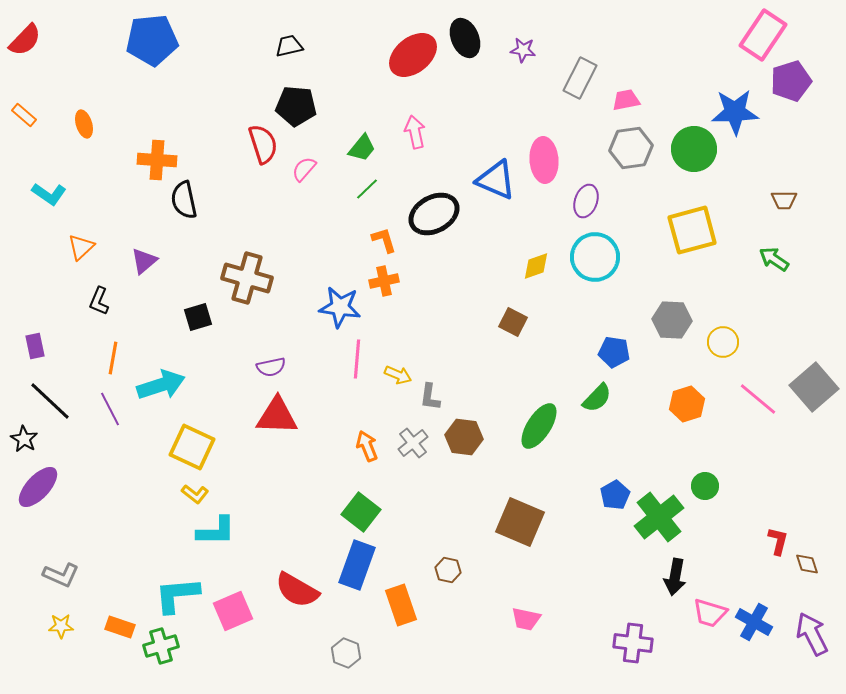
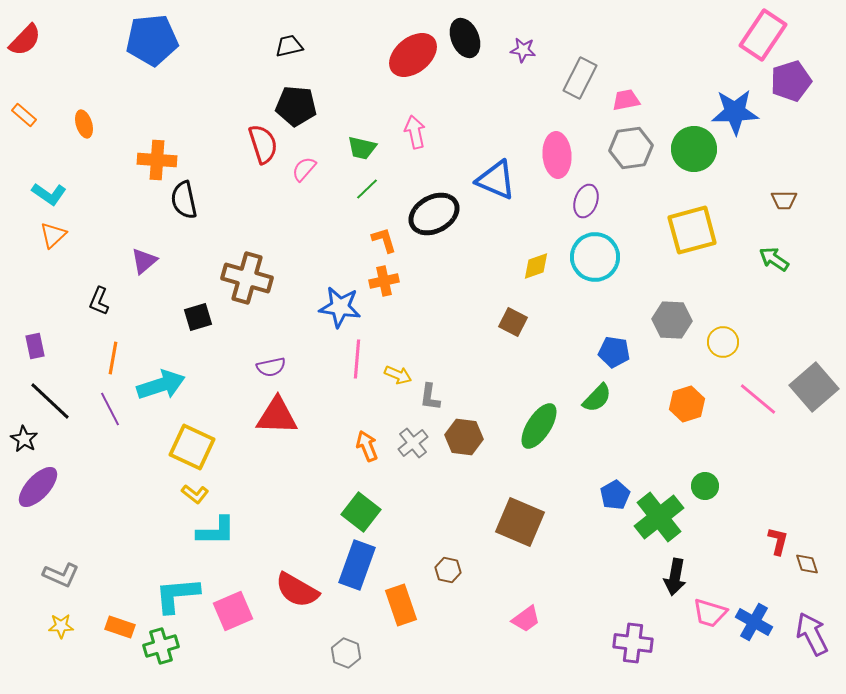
green trapezoid at (362, 148): rotated 64 degrees clockwise
pink ellipse at (544, 160): moved 13 px right, 5 px up
orange triangle at (81, 247): moved 28 px left, 12 px up
pink trapezoid at (526, 619): rotated 48 degrees counterclockwise
